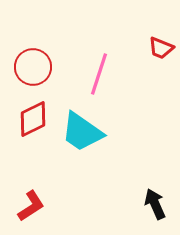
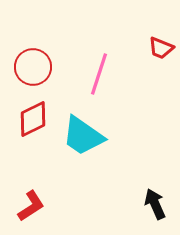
cyan trapezoid: moved 1 px right, 4 px down
